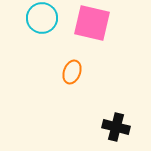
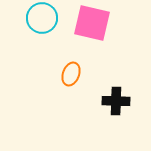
orange ellipse: moved 1 px left, 2 px down
black cross: moved 26 px up; rotated 12 degrees counterclockwise
